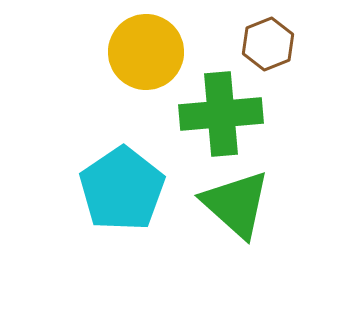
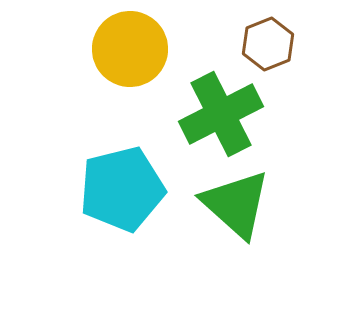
yellow circle: moved 16 px left, 3 px up
green cross: rotated 22 degrees counterclockwise
cyan pentagon: rotated 20 degrees clockwise
